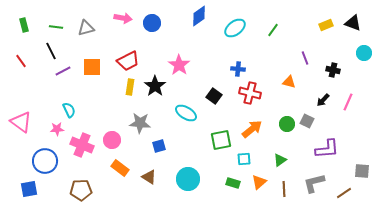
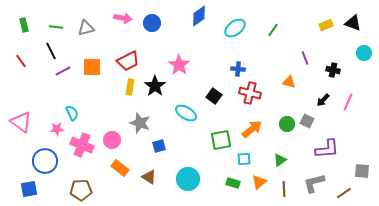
cyan semicircle at (69, 110): moved 3 px right, 3 px down
gray star at (140, 123): rotated 15 degrees clockwise
